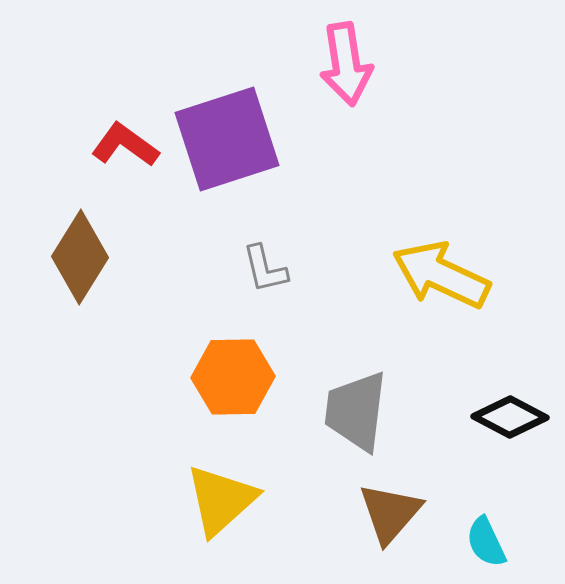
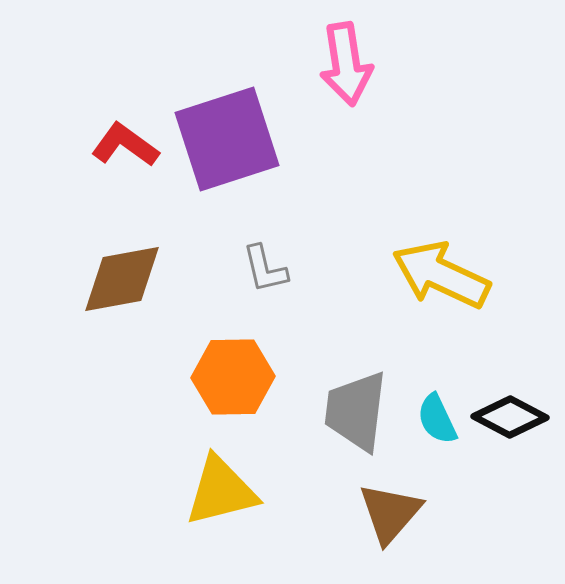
brown diamond: moved 42 px right, 22 px down; rotated 48 degrees clockwise
yellow triangle: moved 9 px up; rotated 28 degrees clockwise
cyan semicircle: moved 49 px left, 123 px up
